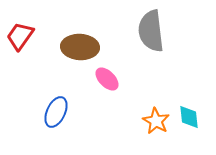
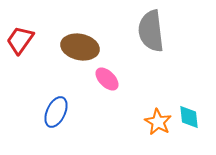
red trapezoid: moved 4 px down
brown ellipse: rotated 9 degrees clockwise
orange star: moved 2 px right, 1 px down
